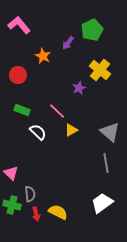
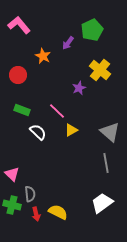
pink triangle: moved 1 px right, 1 px down
